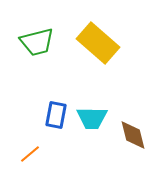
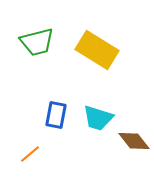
yellow rectangle: moved 1 px left, 7 px down; rotated 9 degrees counterclockwise
cyan trapezoid: moved 6 px right; rotated 16 degrees clockwise
brown diamond: moved 1 px right, 6 px down; rotated 24 degrees counterclockwise
